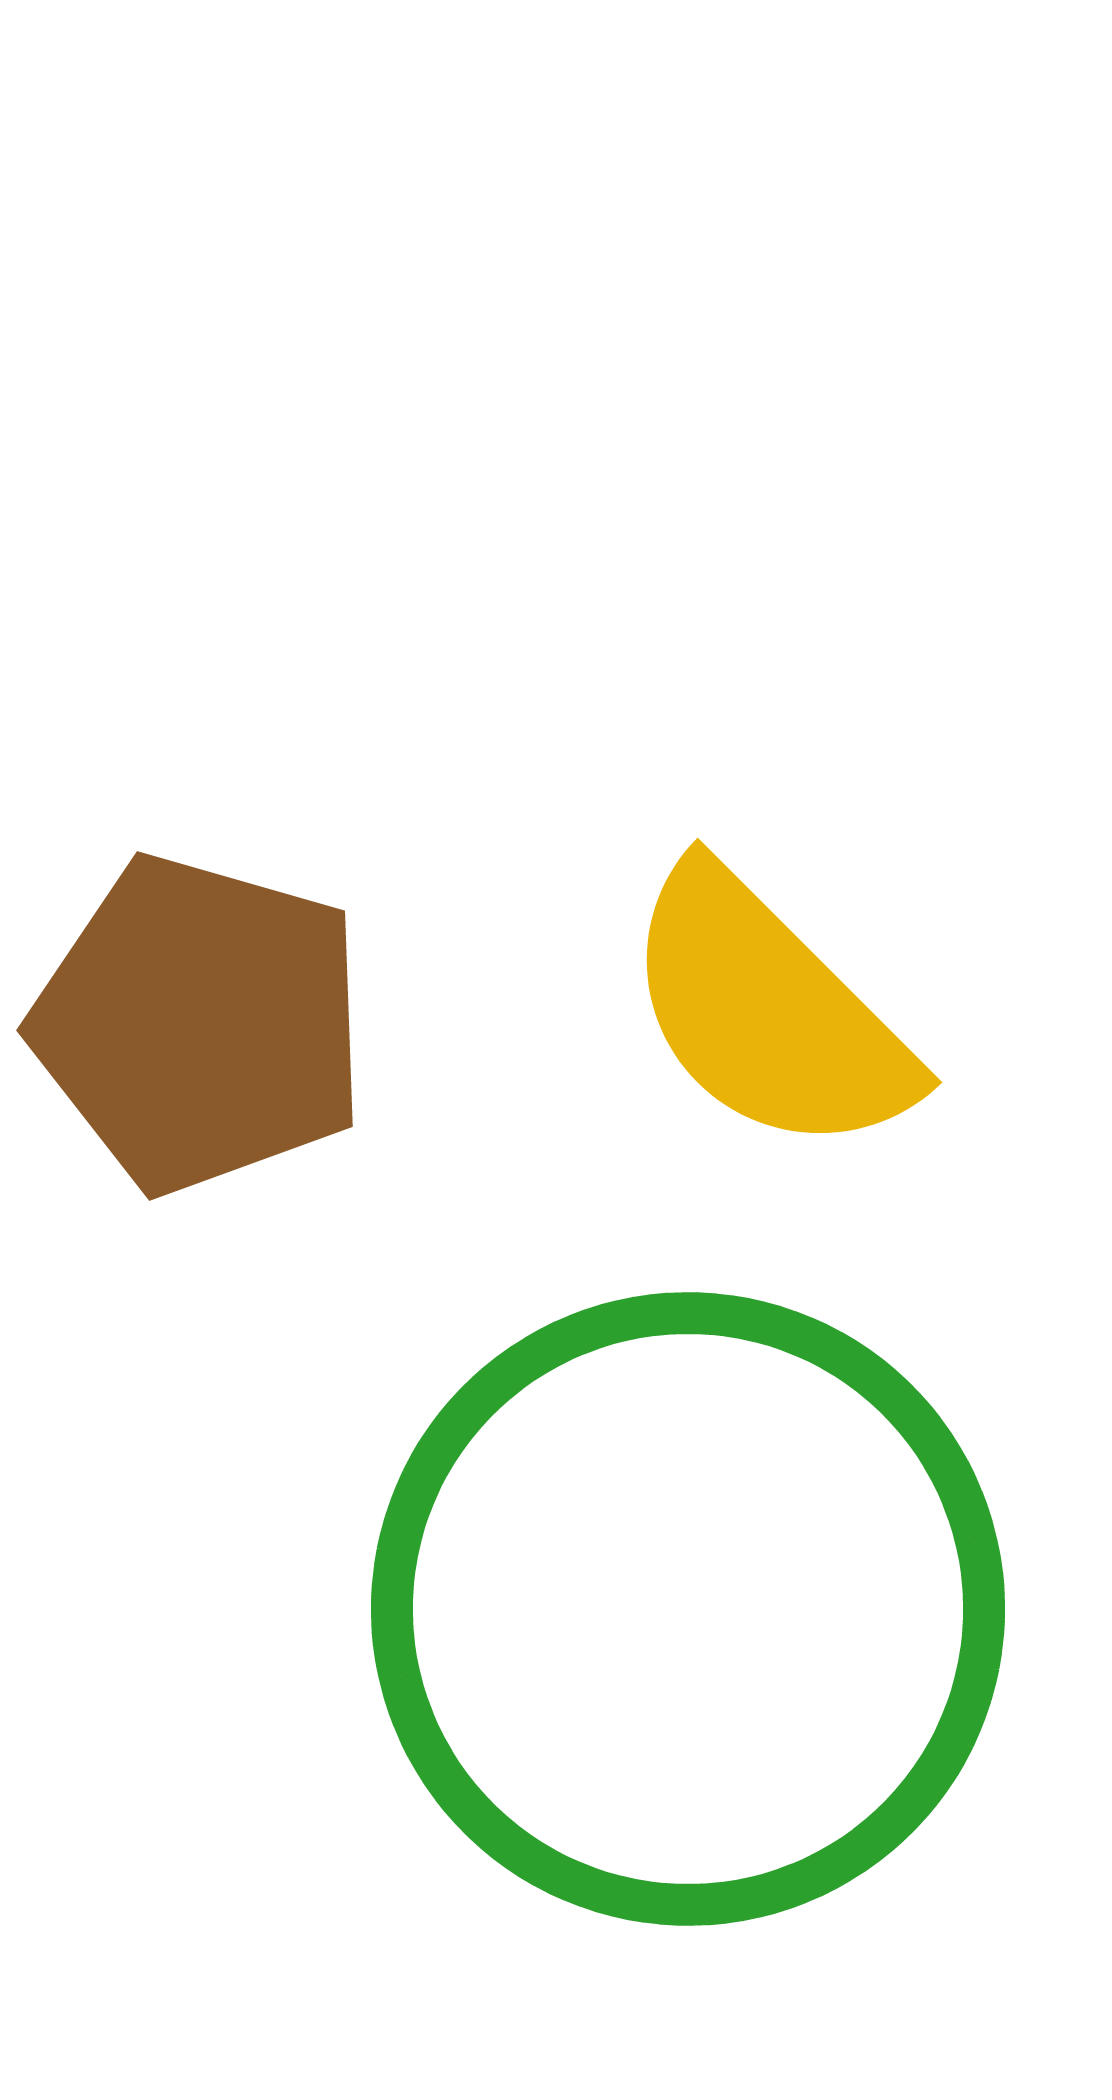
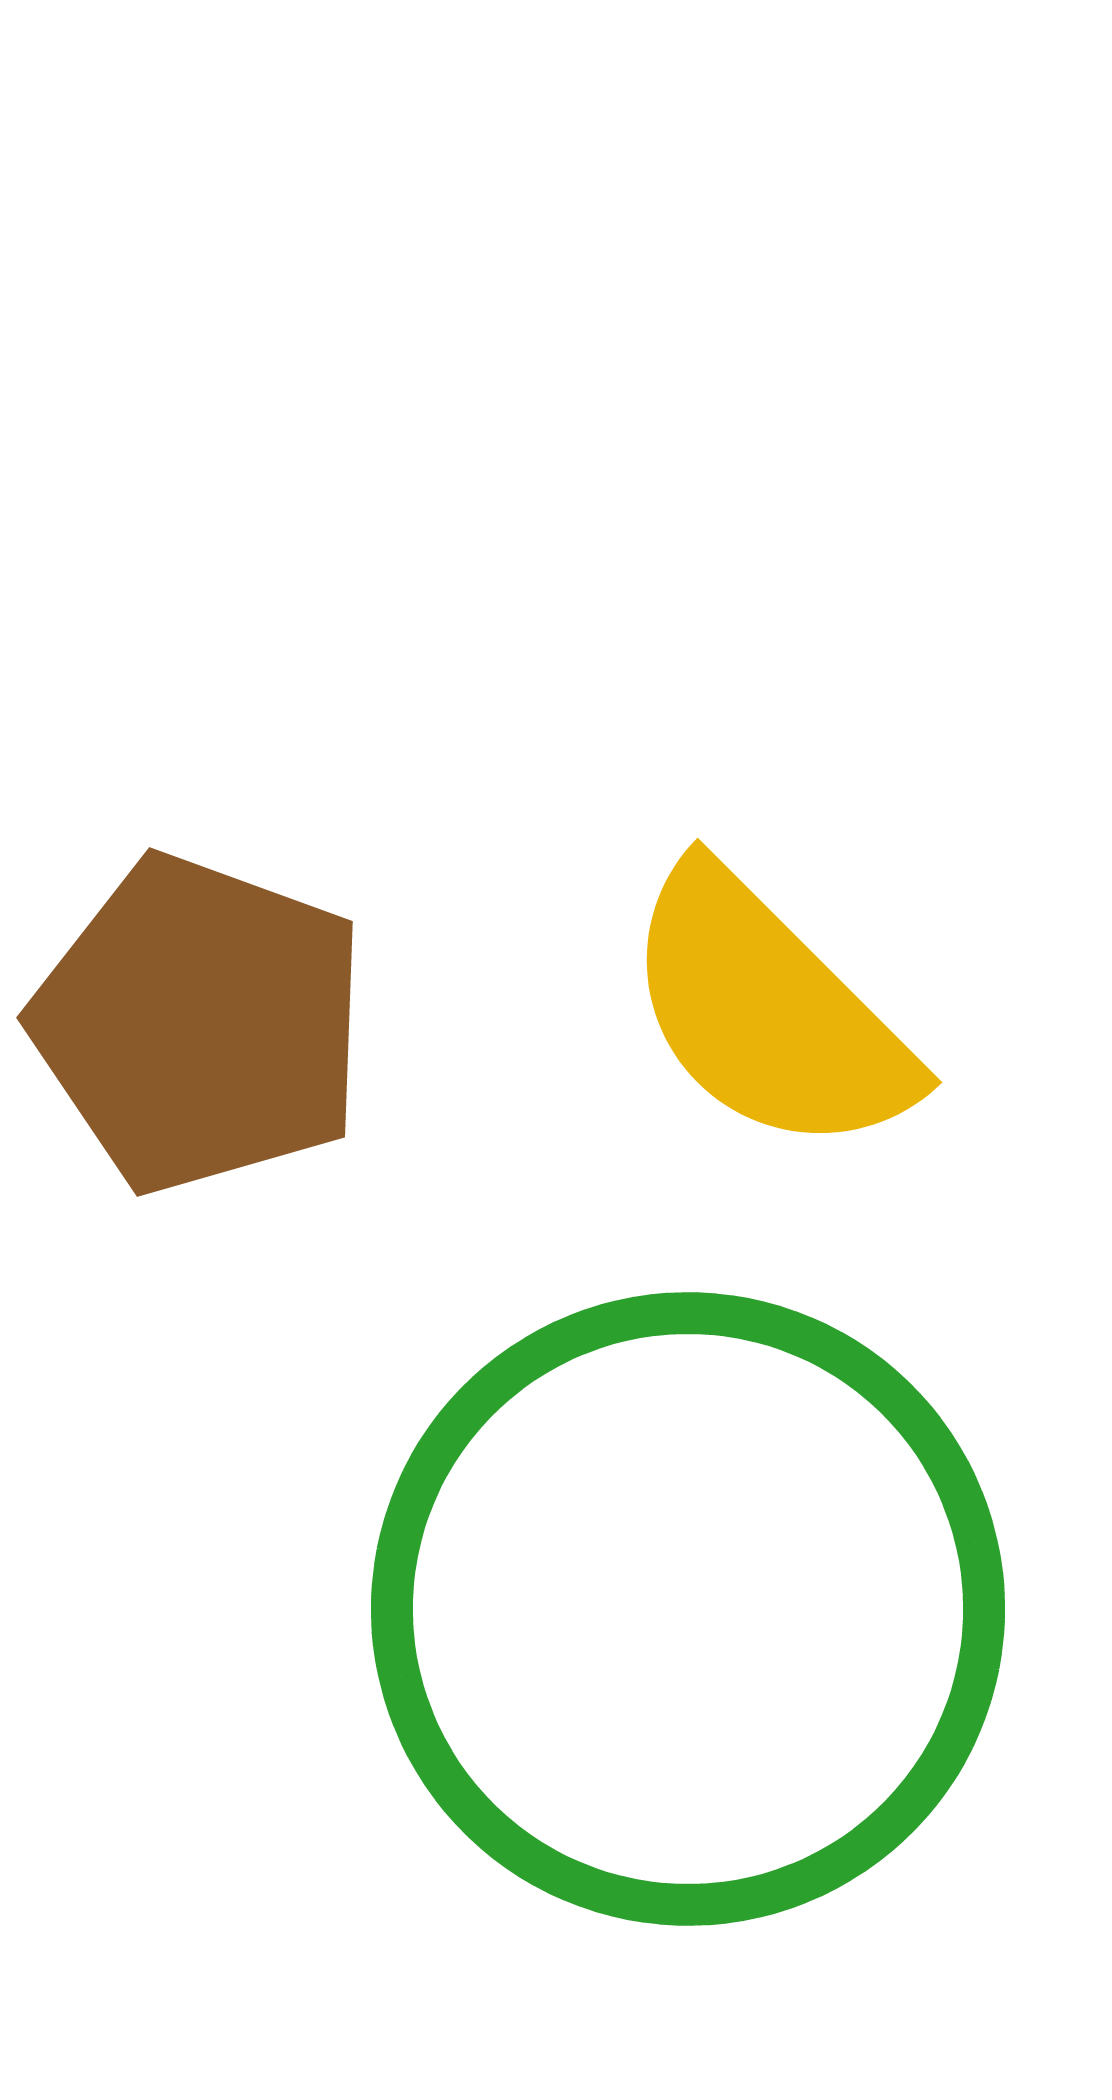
brown pentagon: rotated 4 degrees clockwise
